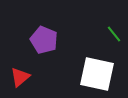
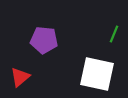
green line: rotated 60 degrees clockwise
purple pentagon: rotated 16 degrees counterclockwise
